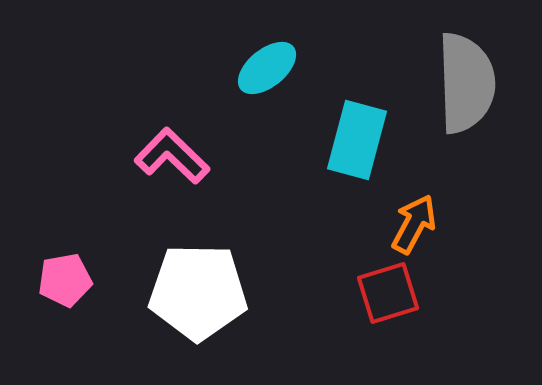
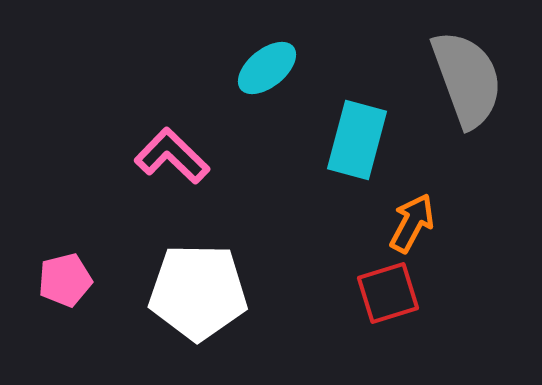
gray semicircle: moved 1 px right, 4 px up; rotated 18 degrees counterclockwise
orange arrow: moved 2 px left, 1 px up
pink pentagon: rotated 4 degrees counterclockwise
